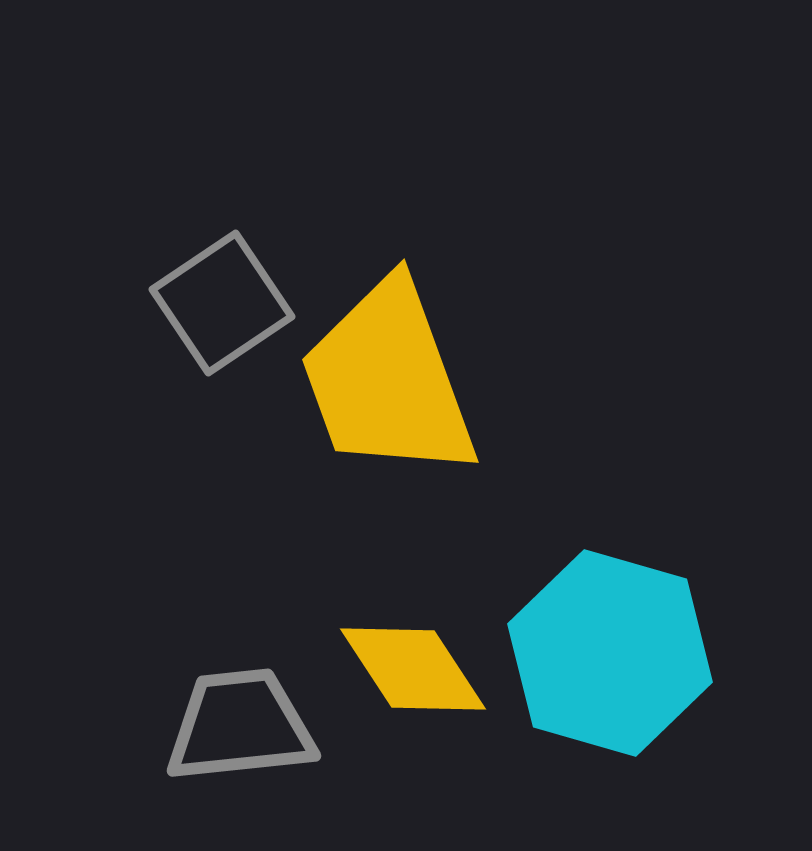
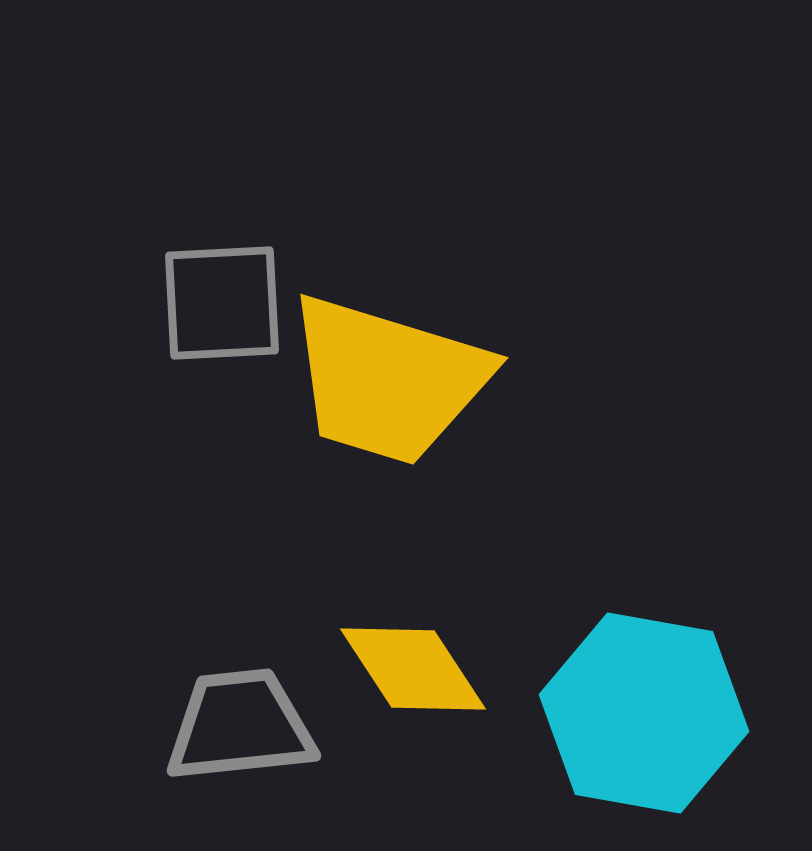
gray square: rotated 31 degrees clockwise
yellow trapezoid: rotated 53 degrees counterclockwise
cyan hexagon: moved 34 px right, 60 px down; rotated 6 degrees counterclockwise
